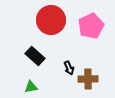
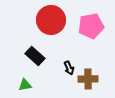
pink pentagon: rotated 15 degrees clockwise
green triangle: moved 6 px left, 2 px up
